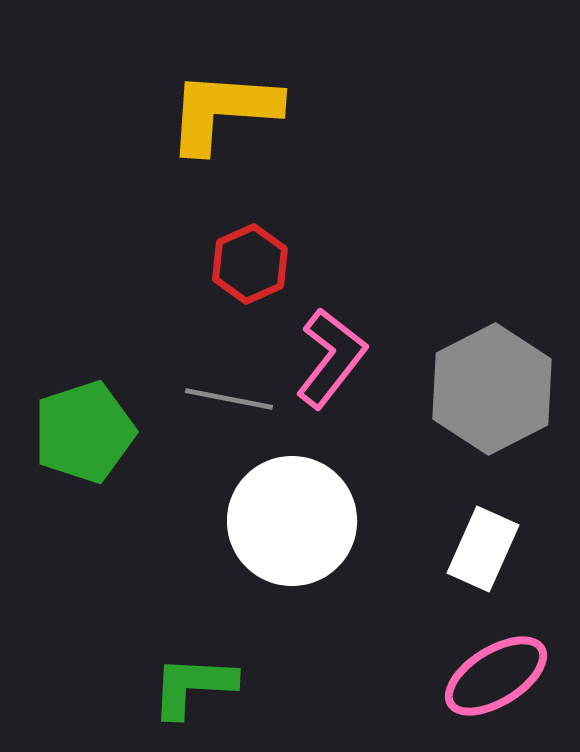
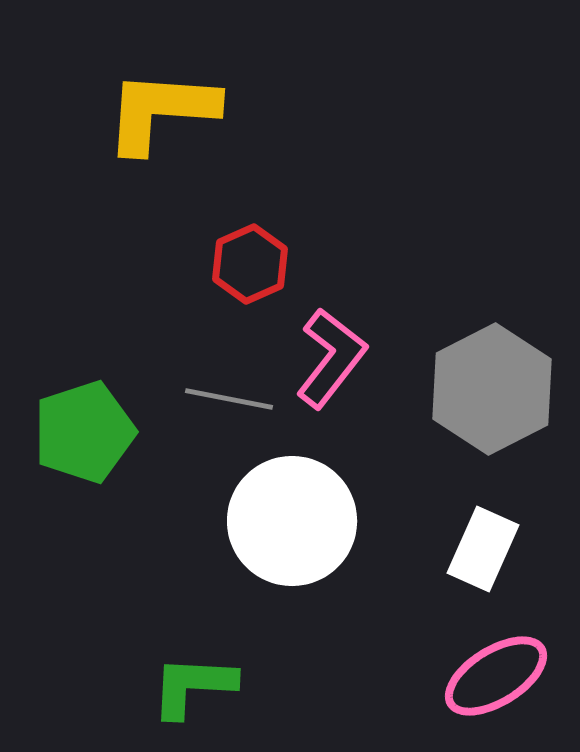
yellow L-shape: moved 62 px left
